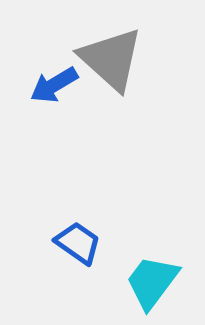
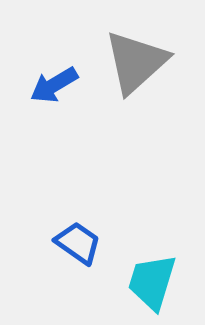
gray triangle: moved 25 px right, 3 px down; rotated 36 degrees clockwise
cyan trapezoid: rotated 20 degrees counterclockwise
